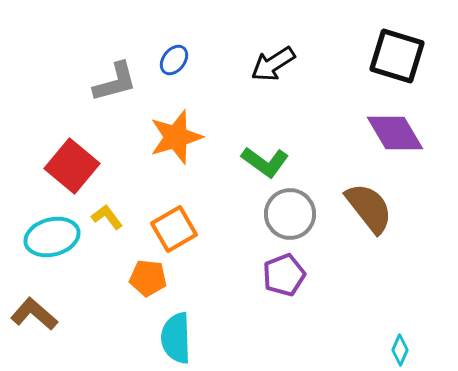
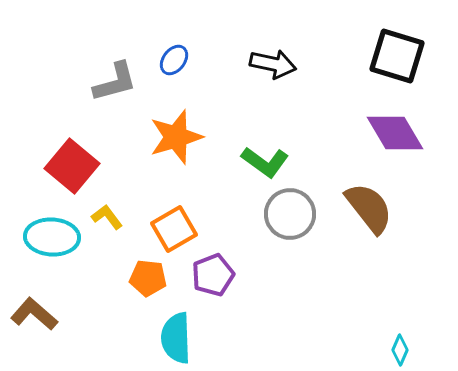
black arrow: rotated 135 degrees counterclockwise
cyan ellipse: rotated 18 degrees clockwise
purple pentagon: moved 71 px left
